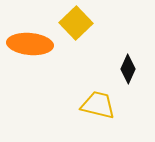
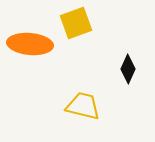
yellow square: rotated 24 degrees clockwise
yellow trapezoid: moved 15 px left, 1 px down
